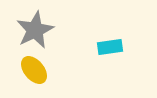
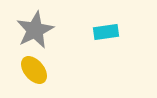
cyan rectangle: moved 4 px left, 15 px up
